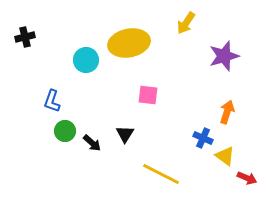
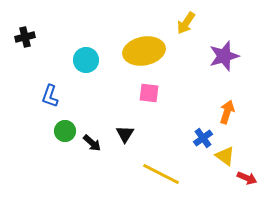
yellow ellipse: moved 15 px right, 8 px down
pink square: moved 1 px right, 2 px up
blue L-shape: moved 2 px left, 5 px up
blue cross: rotated 30 degrees clockwise
